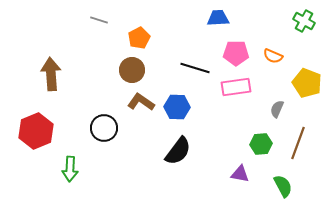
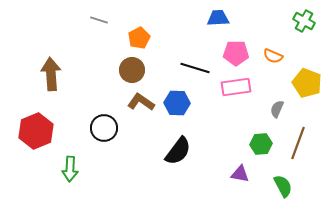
blue hexagon: moved 4 px up
